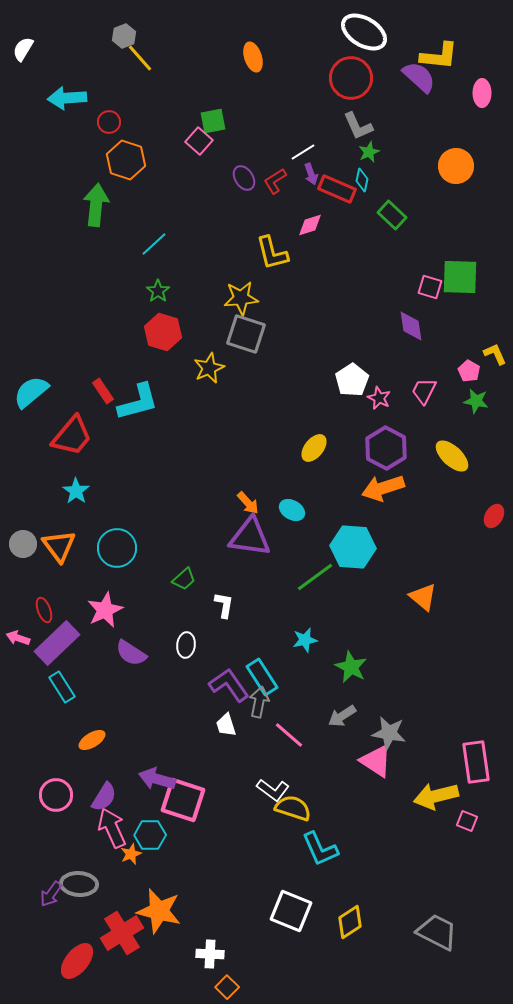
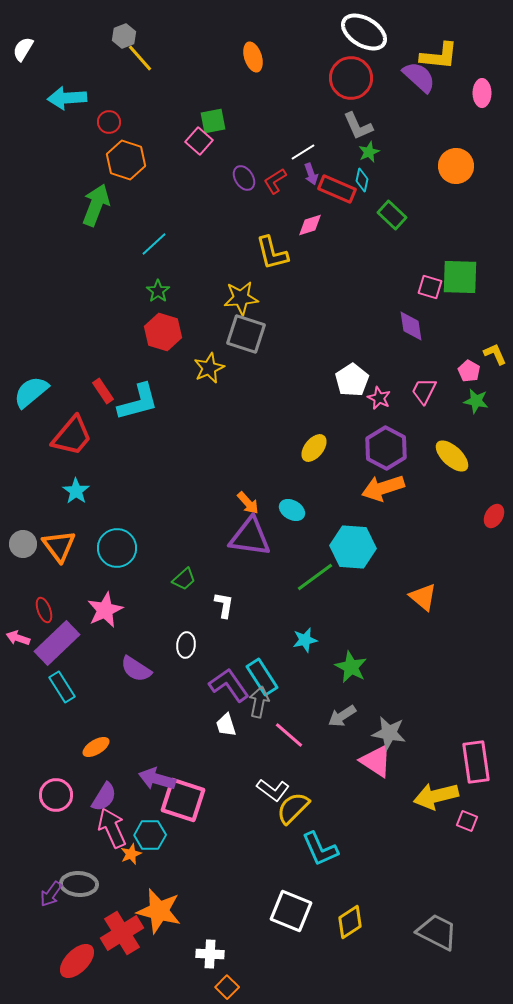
green arrow at (96, 205): rotated 15 degrees clockwise
purple semicircle at (131, 653): moved 5 px right, 16 px down
orange ellipse at (92, 740): moved 4 px right, 7 px down
yellow semicircle at (293, 808): rotated 63 degrees counterclockwise
red ellipse at (77, 961): rotated 6 degrees clockwise
